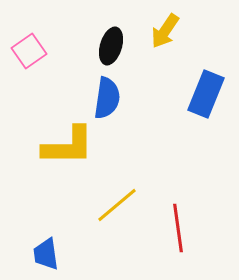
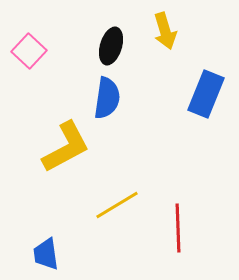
yellow arrow: rotated 51 degrees counterclockwise
pink square: rotated 12 degrees counterclockwise
yellow L-shape: moved 2 px left, 1 px down; rotated 28 degrees counterclockwise
yellow line: rotated 9 degrees clockwise
red line: rotated 6 degrees clockwise
